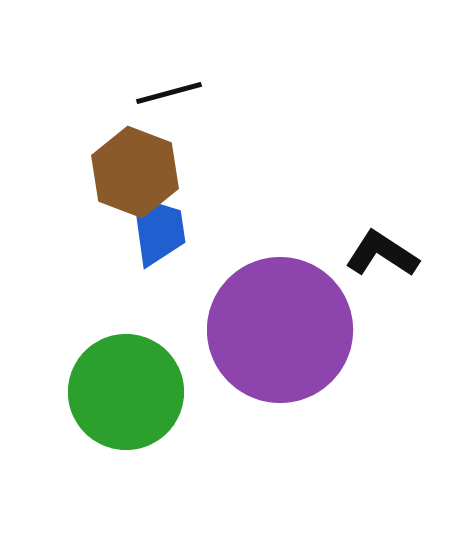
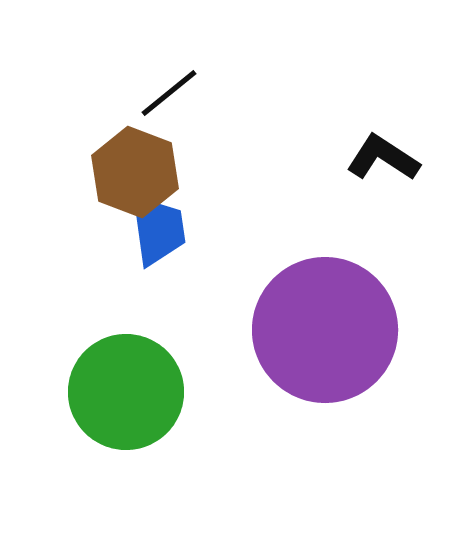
black line: rotated 24 degrees counterclockwise
black L-shape: moved 1 px right, 96 px up
purple circle: moved 45 px right
